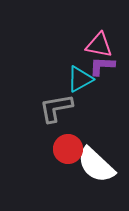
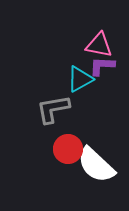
gray L-shape: moved 3 px left, 1 px down
